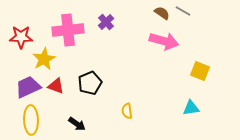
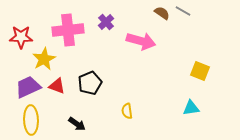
pink arrow: moved 23 px left
red triangle: moved 1 px right
